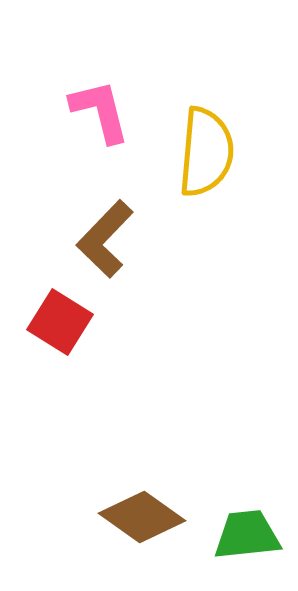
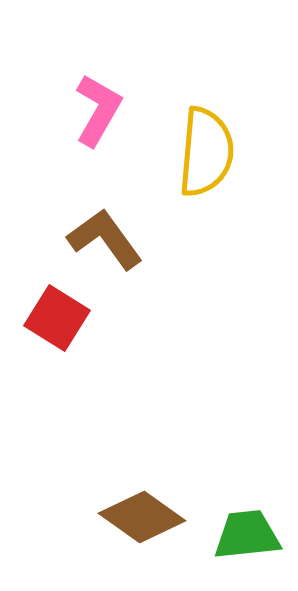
pink L-shape: moved 2 px left, 1 px up; rotated 44 degrees clockwise
brown L-shape: rotated 100 degrees clockwise
red square: moved 3 px left, 4 px up
